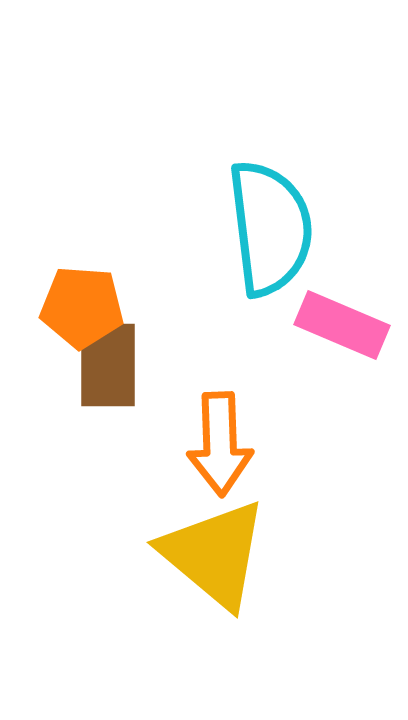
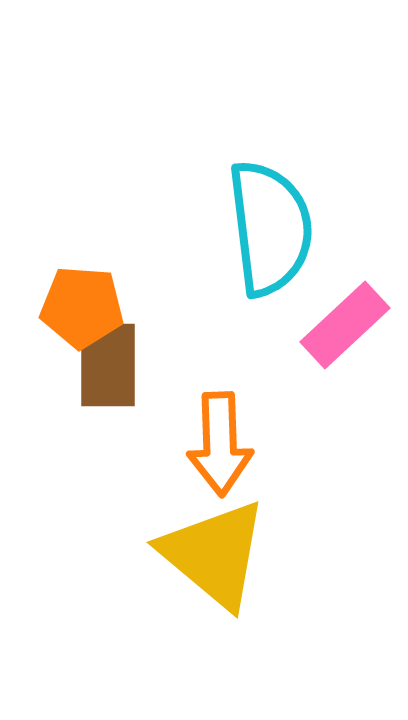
pink rectangle: moved 3 px right; rotated 66 degrees counterclockwise
